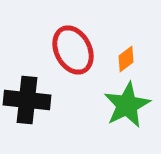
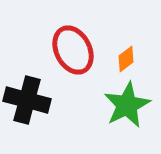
black cross: rotated 9 degrees clockwise
